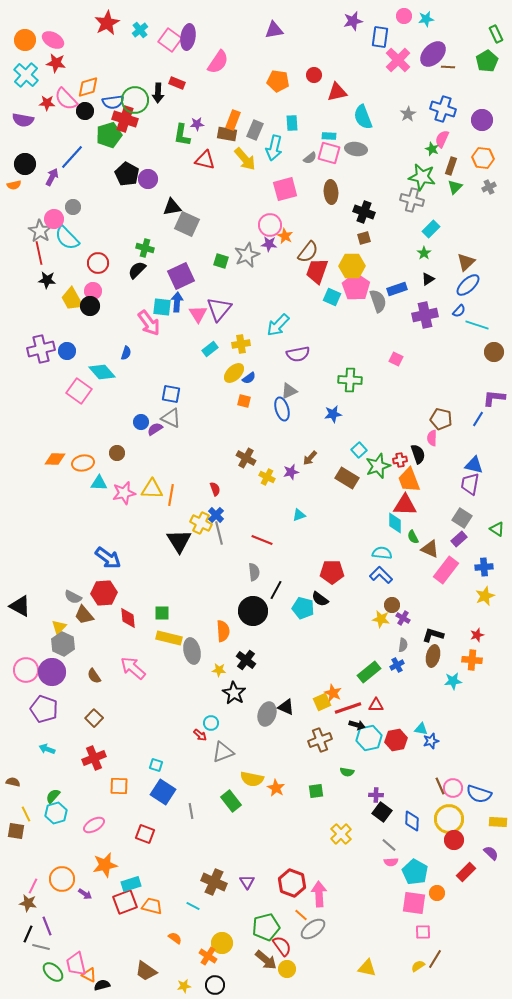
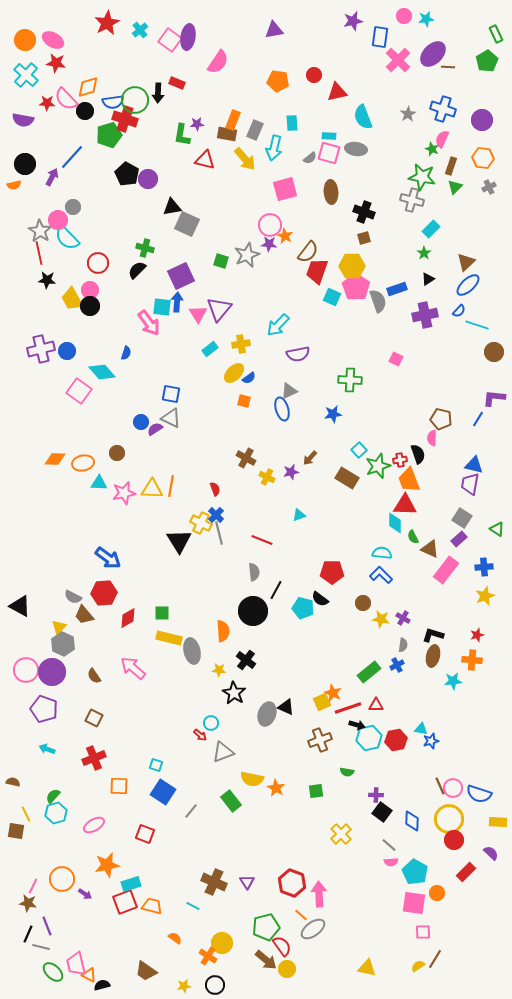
pink circle at (54, 219): moved 4 px right, 1 px down
pink circle at (93, 291): moved 3 px left, 1 px up
orange line at (171, 495): moved 9 px up
brown circle at (392, 605): moved 29 px left, 2 px up
red diamond at (128, 618): rotated 65 degrees clockwise
brown square at (94, 718): rotated 18 degrees counterclockwise
gray line at (191, 811): rotated 49 degrees clockwise
orange star at (105, 865): moved 2 px right
